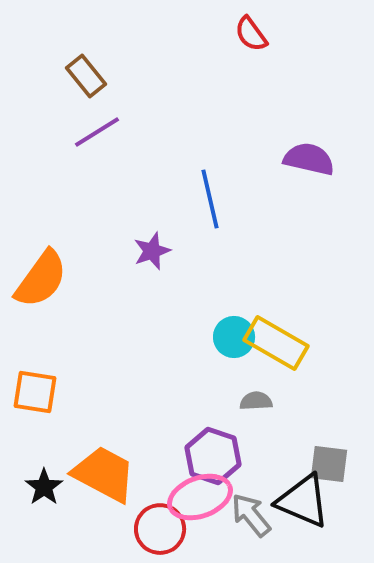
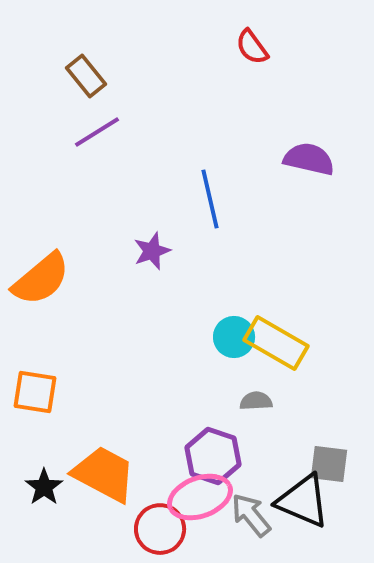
red semicircle: moved 1 px right, 13 px down
orange semicircle: rotated 14 degrees clockwise
